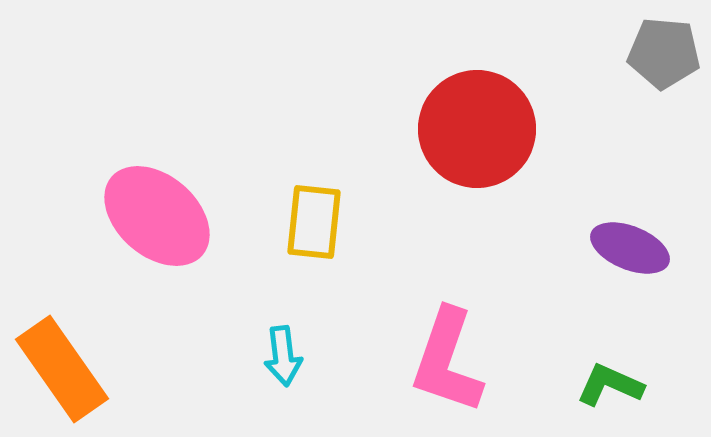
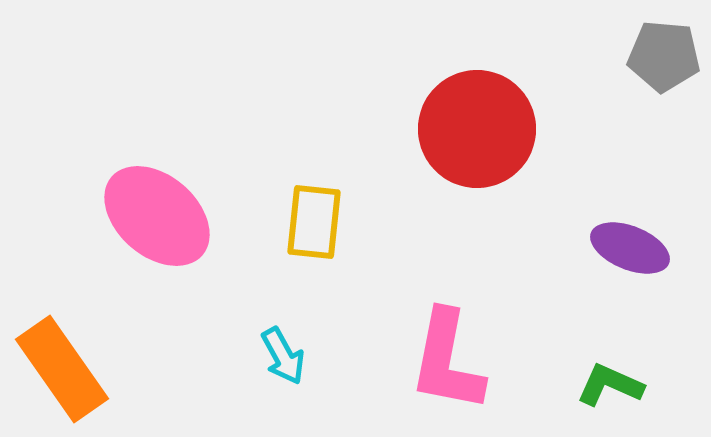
gray pentagon: moved 3 px down
cyan arrow: rotated 22 degrees counterclockwise
pink L-shape: rotated 8 degrees counterclockwise
